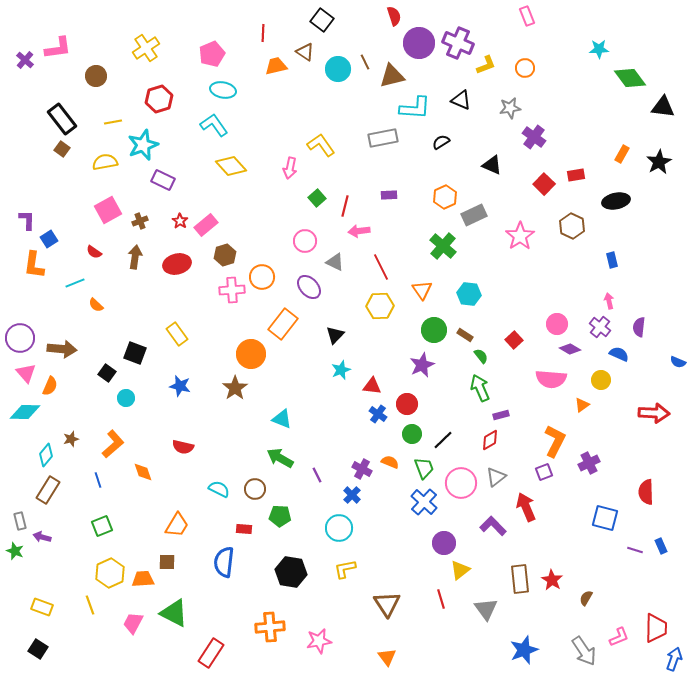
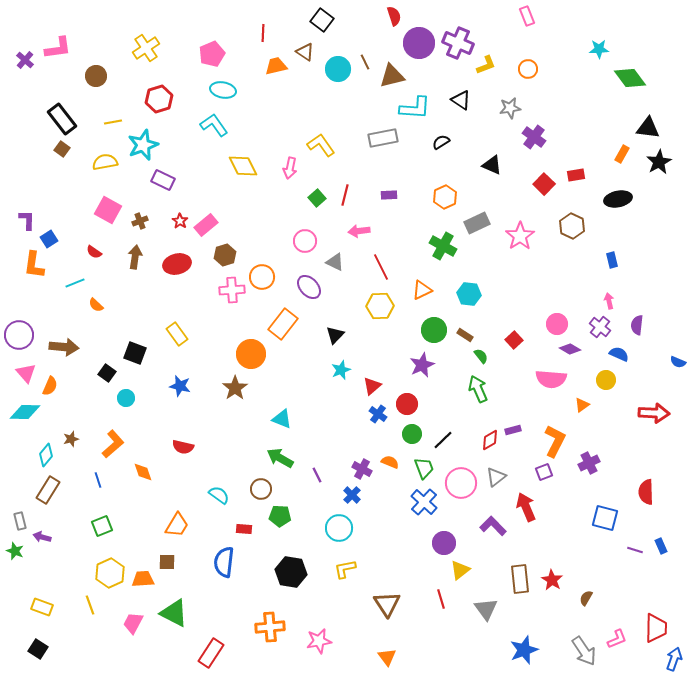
orange circle at (525, 68): moved 3 px right, 1 px down
black triangle at (461, 100): rotated 10 degrees clockwise
black triangle at (663, 107): moved 15 px left, 21 px down
yellow diamond at (231, 166): moved 12 px right; rotated 16 degrees clockwise
black ellipse at (616, 201): moved 2 px right, 2 px up
red line at (345, 206): moved 11 px up
pink square at (108, 210): rotated 32 degrees counterclockwise
gray rectangle at (474, 215): moved 3 px right, 8 px down
green cross at (443, 246): rotated 12 degrees counterclockwise
orange triangle at (422, 290): rotated 40 degrees clockwise
purple semicircle at (639, 327): moved 2 px left, 2 px up
purple circle at (20, 338): moved 1 px left, 3 px up
brown arrow at (62, 349): moved 2 px right, 2 px up
yellow circle at (601, 380): moved 5 px right
red triangle at (372, 386): rotated 48 degrees counterclockwise
green arrow at (480, 388): moved 2 px left, 1 px down
purple rectangle at (501, 415): moved 12 px right, 15 px down
cyan semicircle at (219, 489): moved 6 px down; rotated 10 degrees clockwise
brown circle at (255, 489): moved 6 px right
pink L-shape at (619, 637): moved 2 px left, 2 px down
